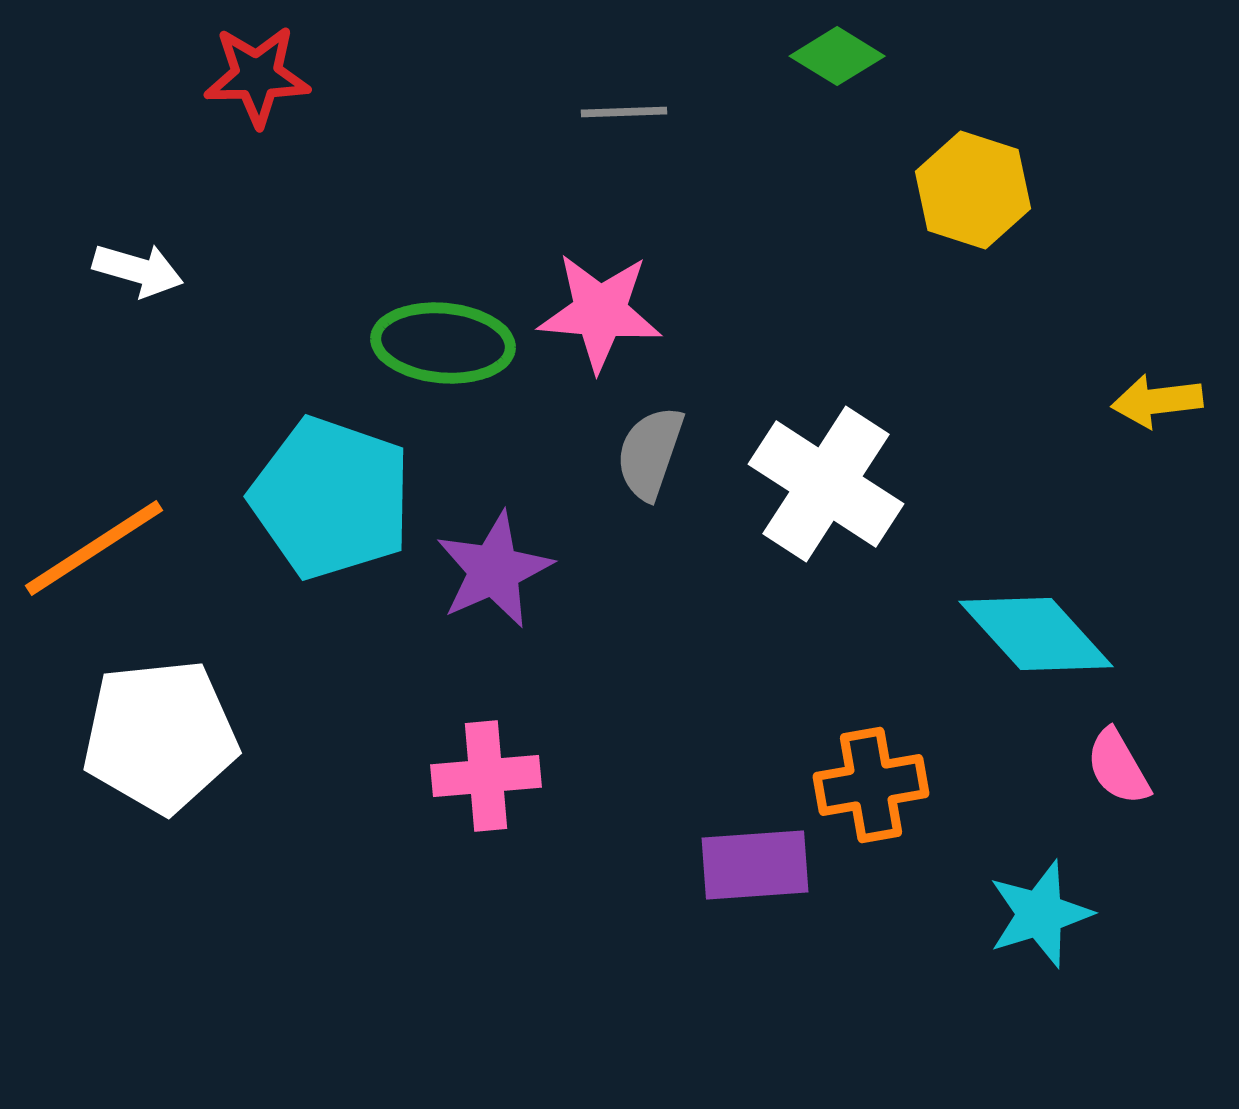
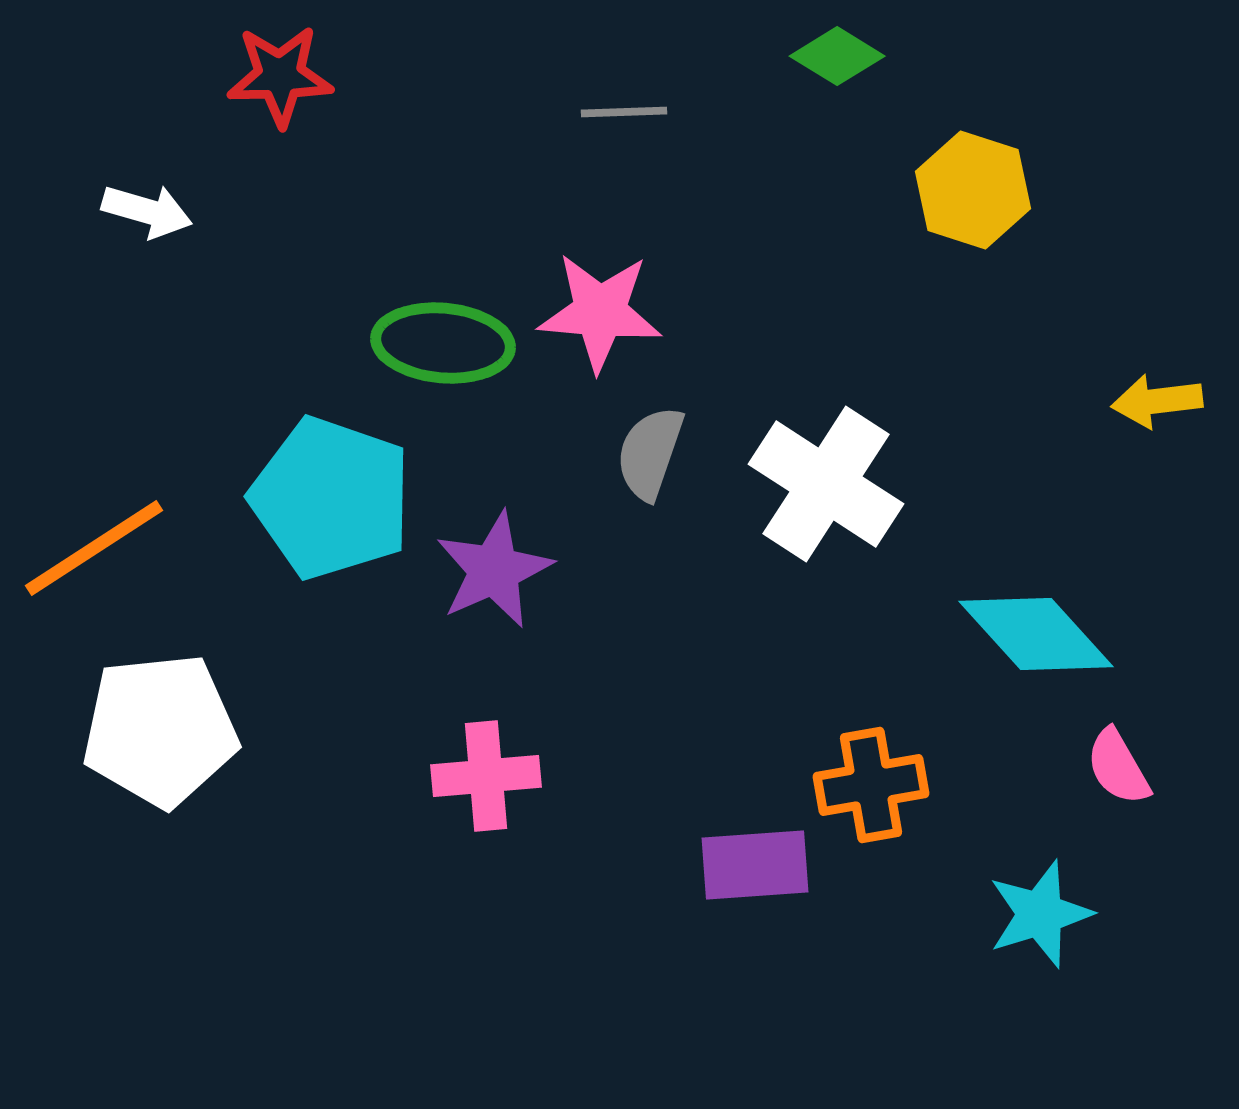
red star: moved 23 px right
white arrow: moved 9 px right, 59 px up
white pentagon: moved 6 px up
